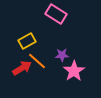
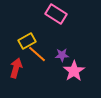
orange line: moved 7 px up
red arrow: moved 6 px left; rotated 42 degrees counterclockwise
